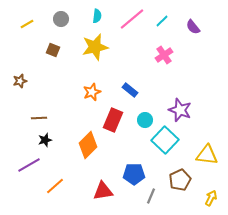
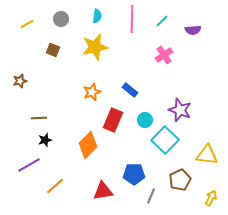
pink line: rotated 48 degrees counterclockwise
purple semicircle: moved 3 px down; rotated 56 degrees counterclockwise
